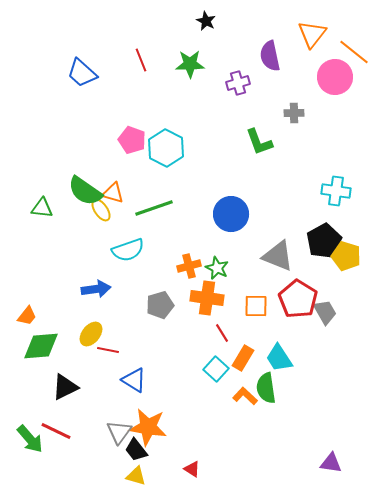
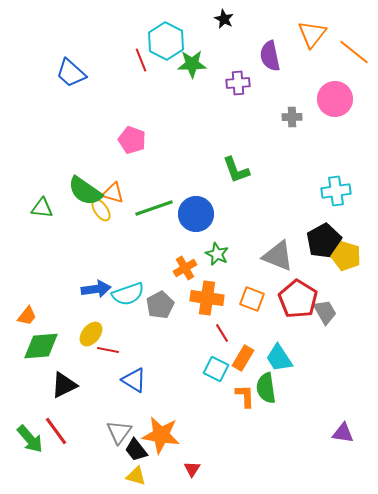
black star at (206, 21): moved 18 px right, 2 px up
green star at (190, 64): moved 2 px right
blue trapezoid at (82, 73): moved 11 px left
pink circle at (335, 77): moved 22 px down
purple cross at (238, 83): rotated 10 degrees clockwise
gray cross at (294, 113): moved 2 px left, 4 px down
green L-shape at (259, 142): moved 23 px left, 28 px down
cyan hexagon at (166, 148): moved 107 px up
cyan cross at (336, 191): rotated 16 degrees counterclockwise
blue circle at (231, 214): moved 35 px left
cyan semicircle at (128, 250): moved 44 px down
orange cross at (189, 266): moved 4 px left, 2 px down; rotated 15 degrees counterclockwise
green star at (217, 268): moved 14 px up
gray pentagon at (160, 305): rotated 12 degrees counterclockwise
orange square at (256, 306): moved 4 px left, 7 px up; rotated 20 degrees clockwise
cyan square at (216, 369): rotated 15 degrees counterclockwise
black triangle at (65, 387): moved 1 px left, 2 px up
orange L-shape at (245, 396): rotated 45 degrees clockwise
orange star at (148, 427): moved 13 px right, 8 px down
red line at (56, 431): rotated 28 degrees clockwise
purple triangle at (331, 463): moved 12 px right, 30 px up
red triangle at (192, 469): rotated 30 degrees clockwise
